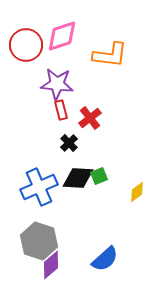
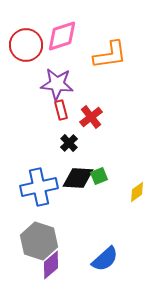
orange L-shape: rotated 15 degrees counterclockwise
red cross: moved 1 px right, 1 px up
blue cross: rotated 12 degrees clockwise
